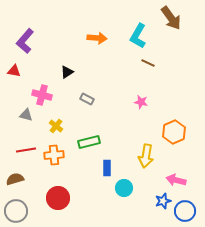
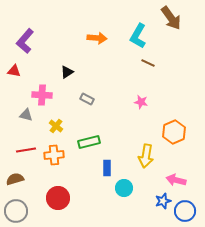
pink cross: rotated 12 degrees counterclockwise
